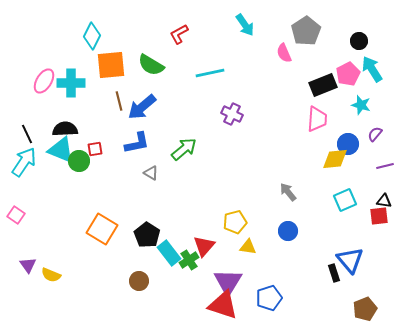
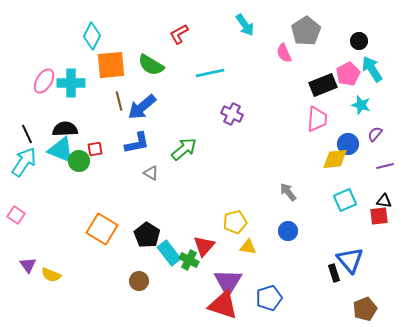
green cross at (189, 260): rotated 30 degrees counterclockwise
